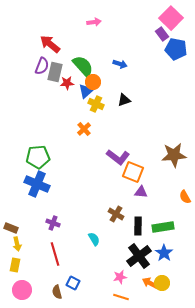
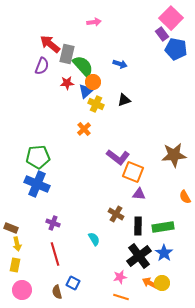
gray rectangle: moved 12 px right, 18 px up
purple triangle: moved 2 px left, 2 px down
